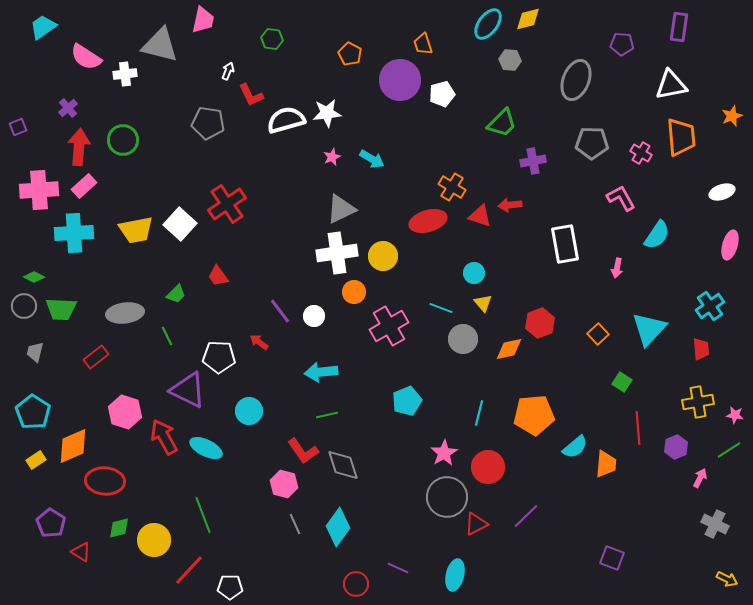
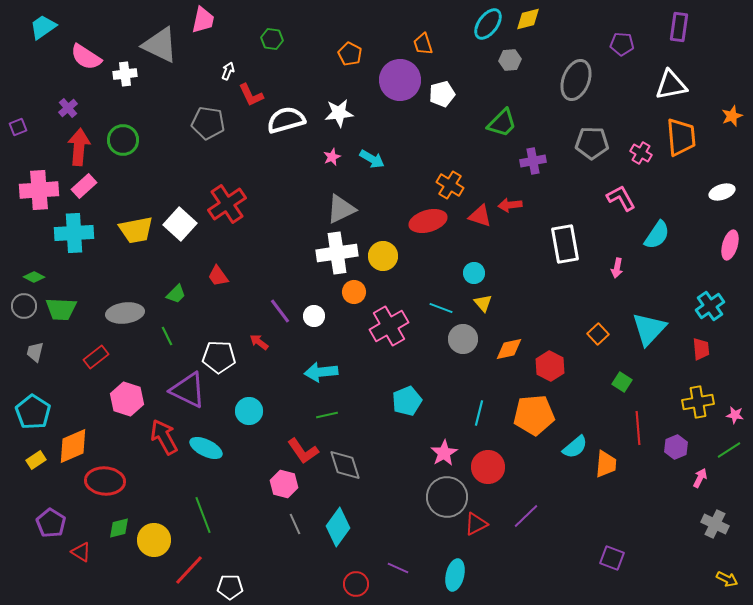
gray triangle at (160, 45): rotated 12 degrees clockwise
gray hexagon at (510, 60): rotated 10 degrees counterclockwise
white star at (327, 113): moved 12 px right
orange cross at (452, 187): moved 2 px left, 2 px up
red hexagon at (540, 323): moved 10 px right, 43 px down; rotated 12 degrees counterclockwise
pink hexagon at (125, 412): moved 2 px right, 13 px up
gray diamond at (343, 465): moved 2 px right
